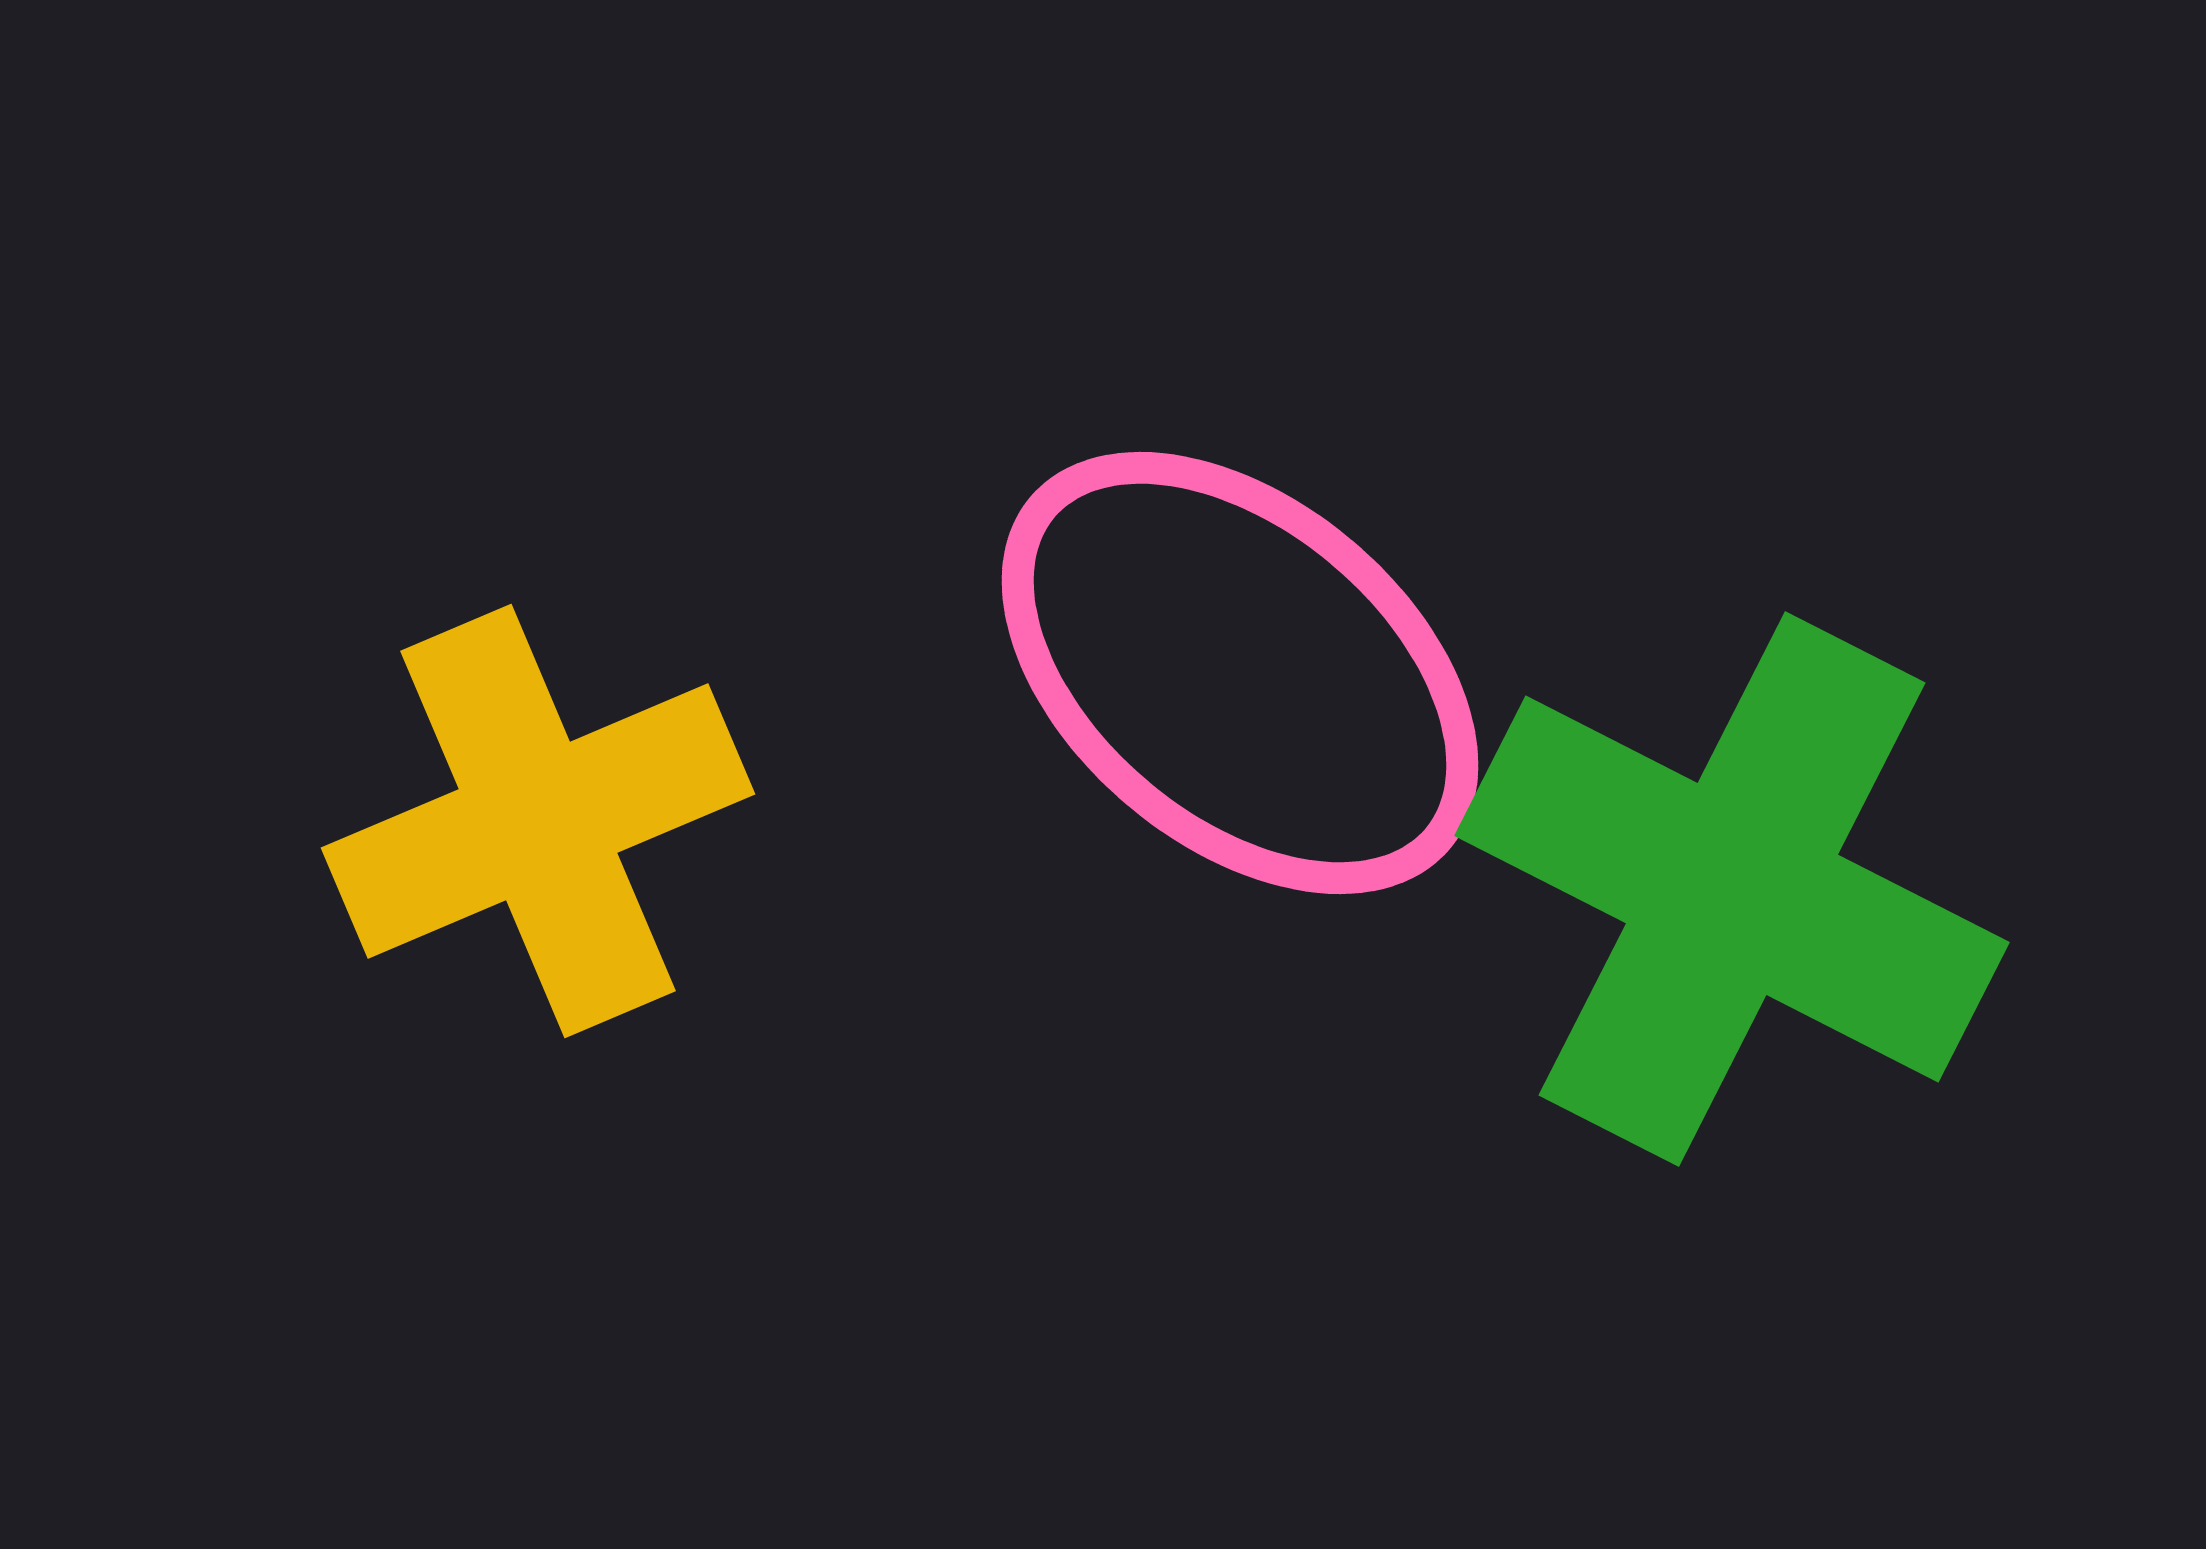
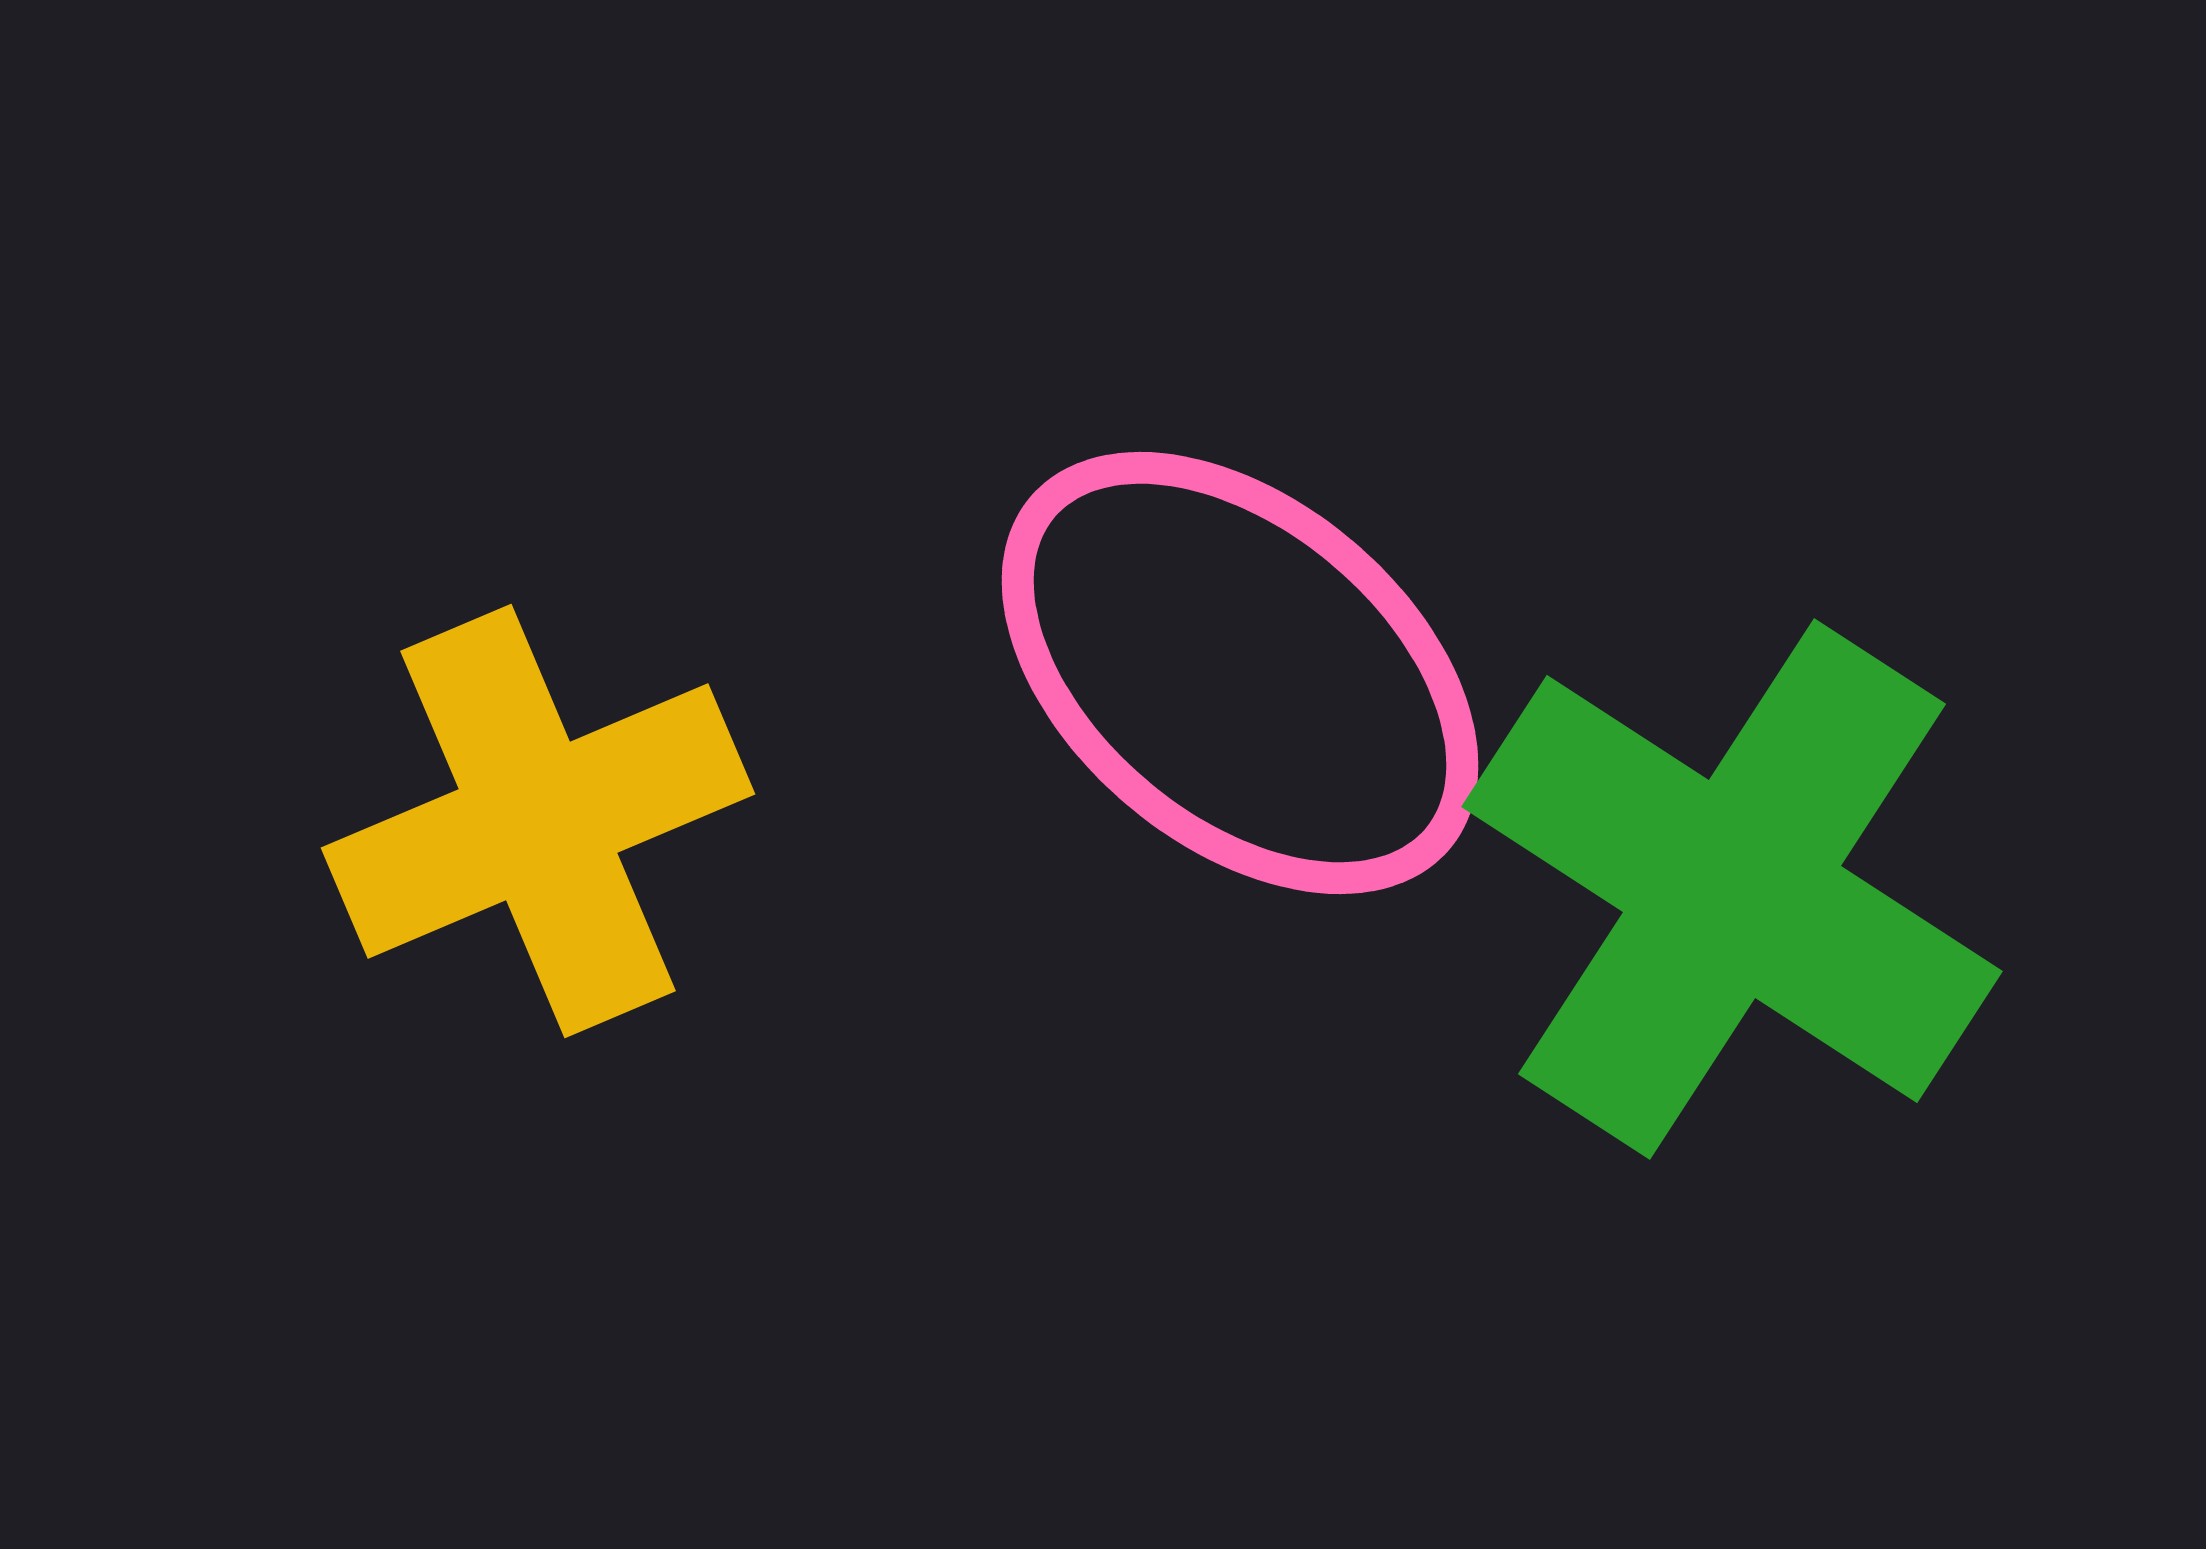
green cross: rotated 6 degrees clockwise
